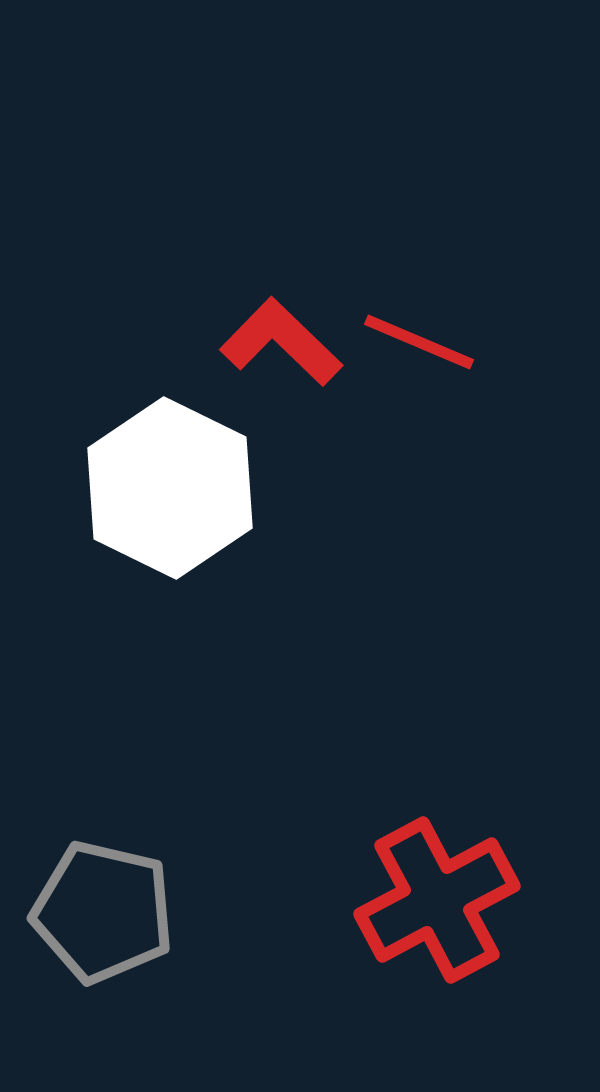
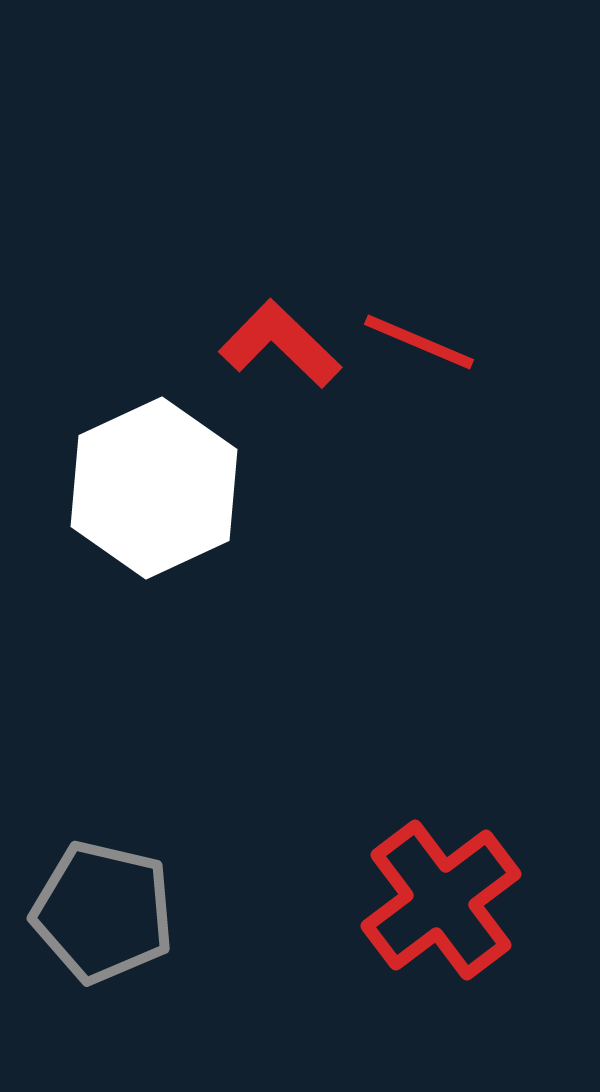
red L-shape: moved 1 px left, 2 px down
white hexagon: moved 16 px left; rotated 9 degrees clockwise
red cross: moved 4 px right; rotated 9 degrees counterclockwise
